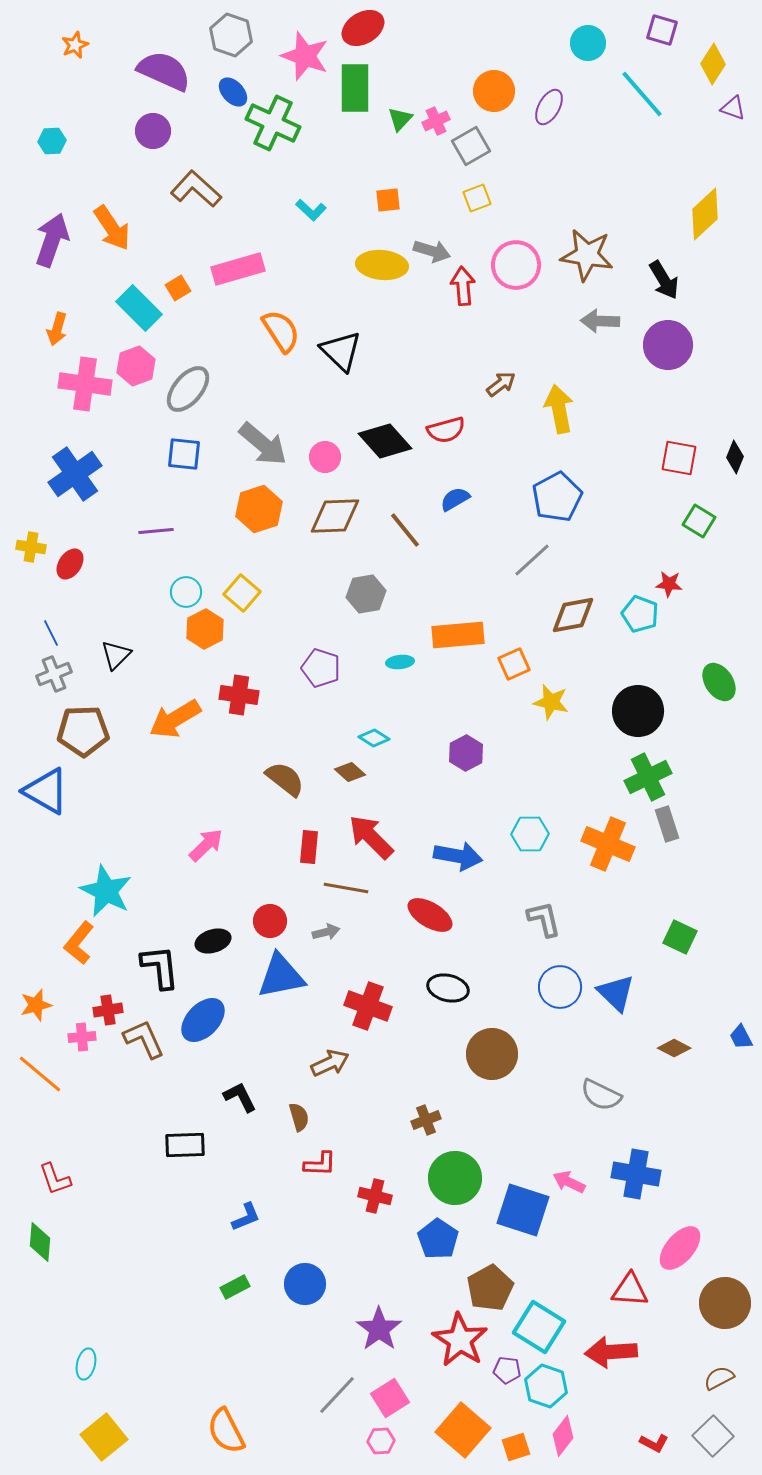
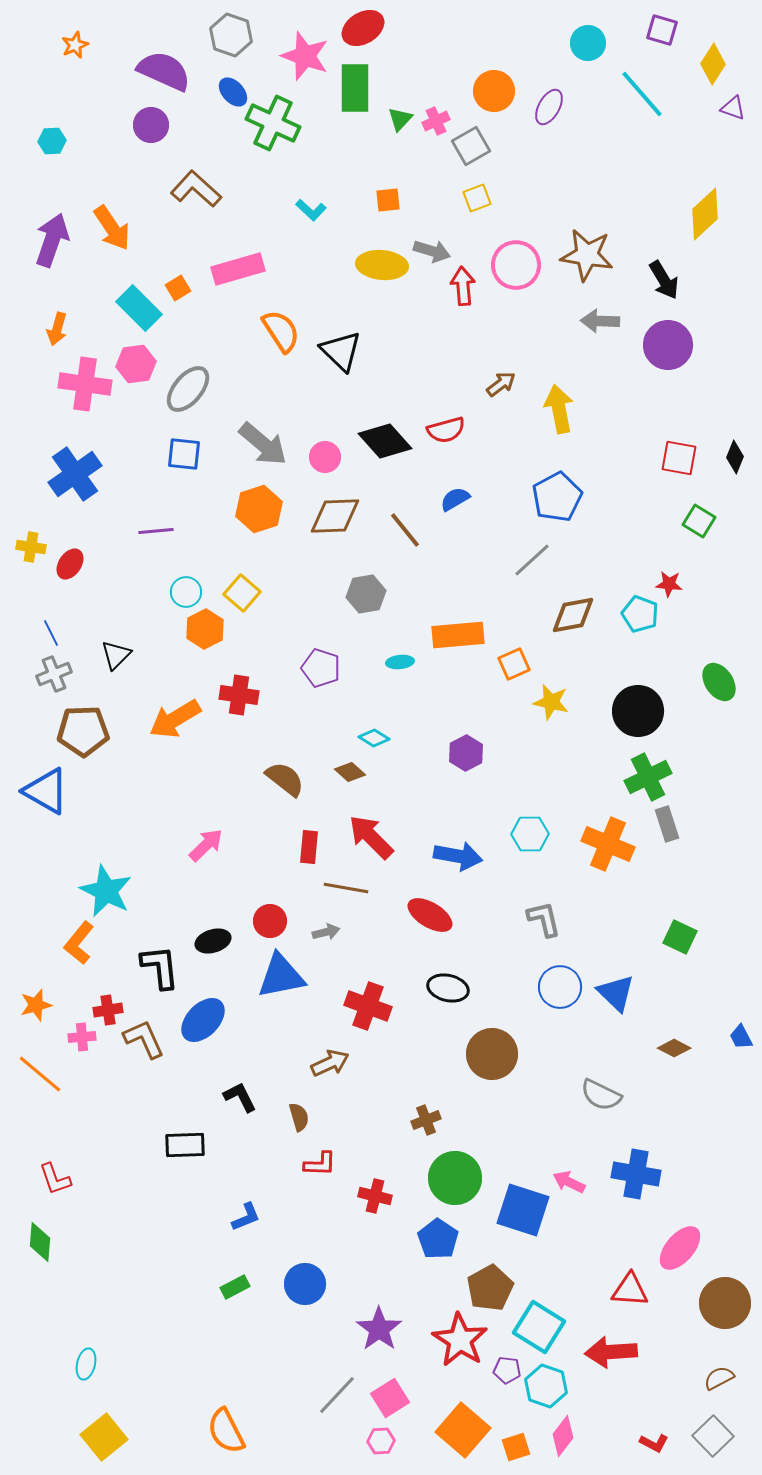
purple circle at (153, 131): moved 2 px left, 6 px up
pink hexagon at (136, 366): moved 2 px up; rotated 12 degrees clockwise
